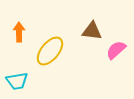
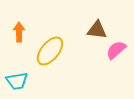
brown triangle: moved 5 px right, 1 px up
